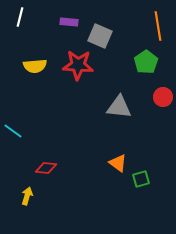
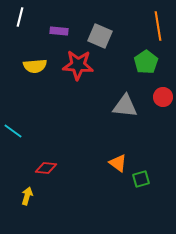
purple rectangle: moved 10 px left, 9 px down
gray triangle: moved 6 px right, 1 px up
